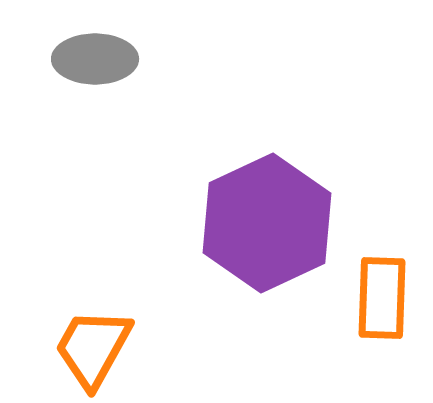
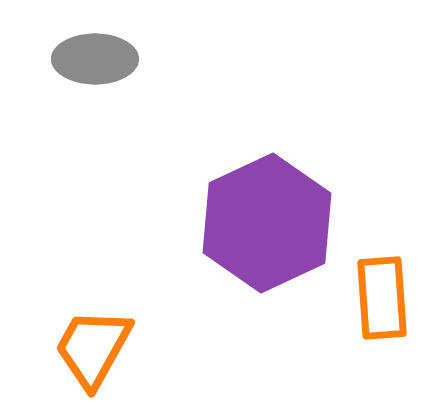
orange rectangle: rotated 6 degrees counterclockwise
